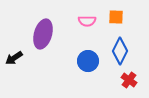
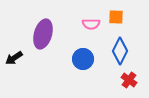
pink semicircle: moved 4 px right, 3 px down
blue circle: moved 5 px left, 2 px up
